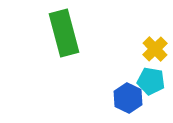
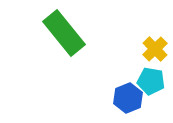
green rectangle: rotated 24 degrees counterclockwise
blue hexagon: rotated 12 degrees clockwise
